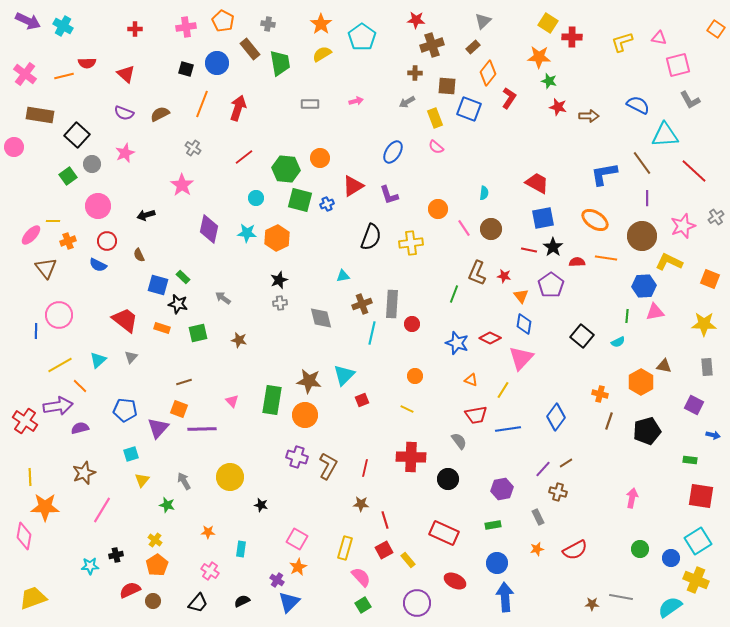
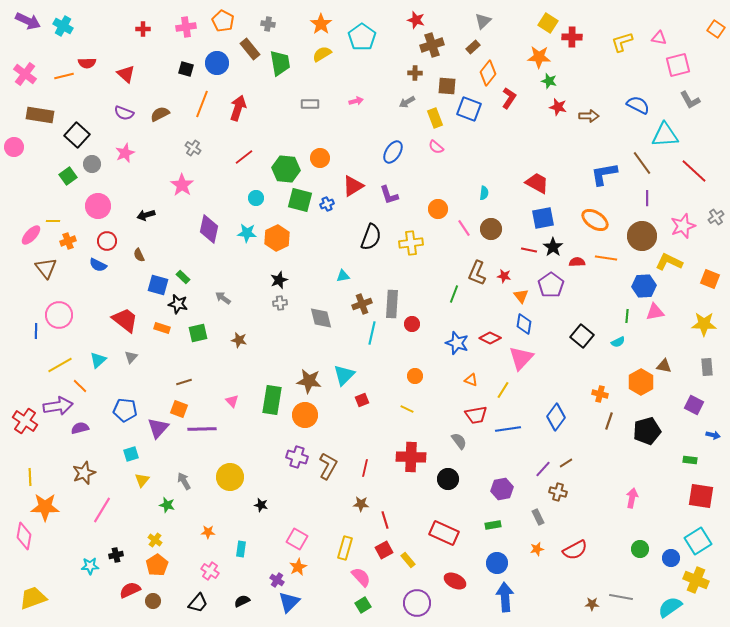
red star at (416, 20): rotated 12 degrees clockwise
red cross at (135, 29): moved 8 px right
